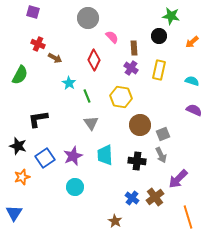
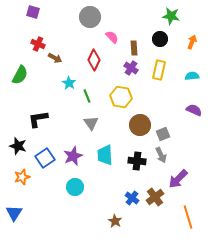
gray circle: moved 2 px right, 1 px up
black circle: moved 1 px right, 3 px down
orange arrow: rotated 152 degrees clockwise
cyan semicircle: moved 5 px up; rotated 24 degrees counterclockwise
